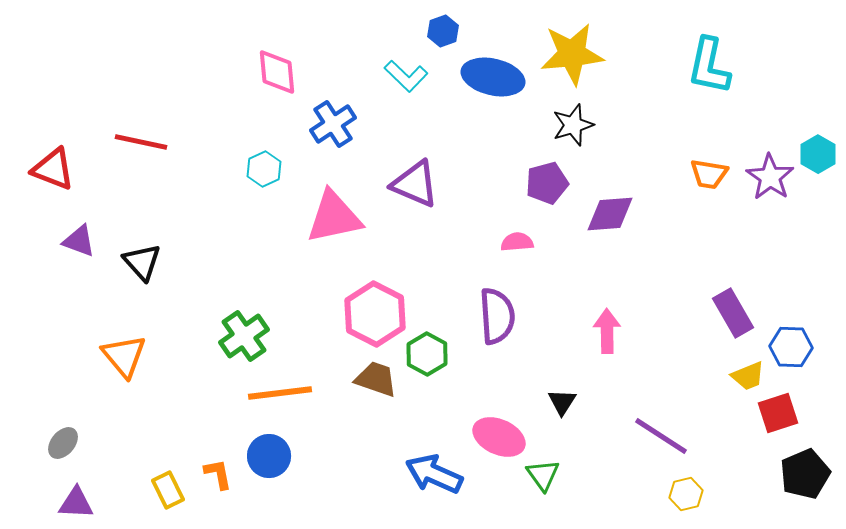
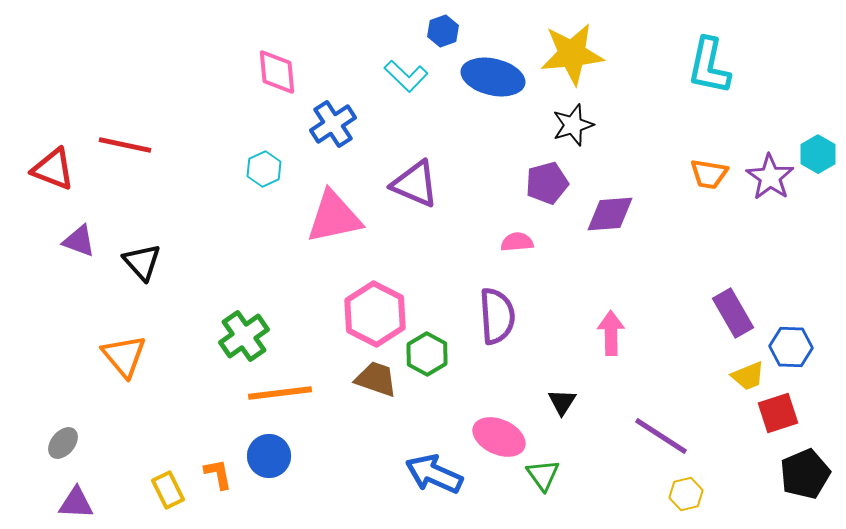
red line at (141, 142): moved 16 px left, 3 px down
pink arrow at (607, 331): moved 4 px right, 2 px down
